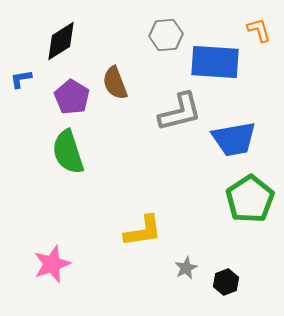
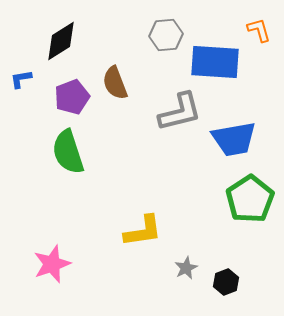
purple pentagon: rotated 20 degrees clockwise
